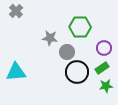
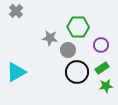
green hexagon: moved 2 px left
purple circle: moved 3 px left, 3 px up
gray circle: moved 1 px right, 2 px up
cyan triangle: rotated 25 degrees counterclockwise
